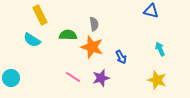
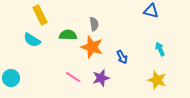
blue arrow: moved 1 px right
